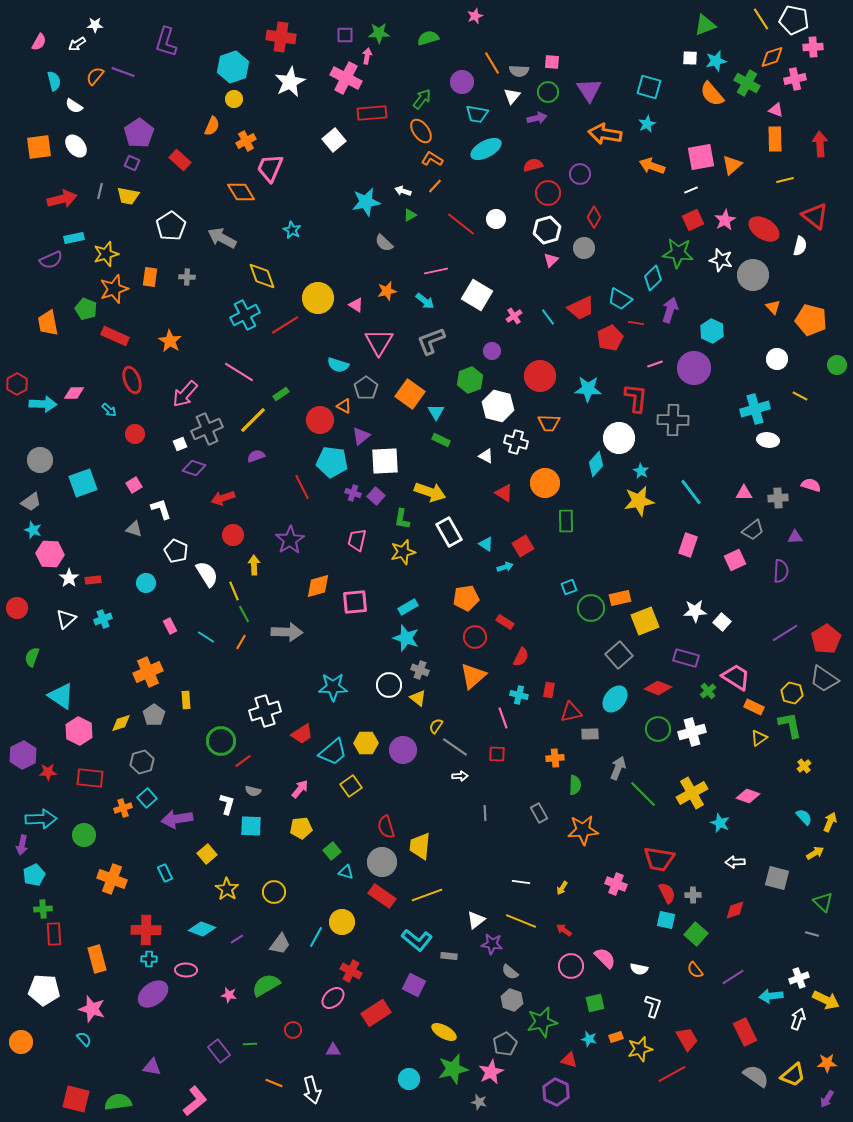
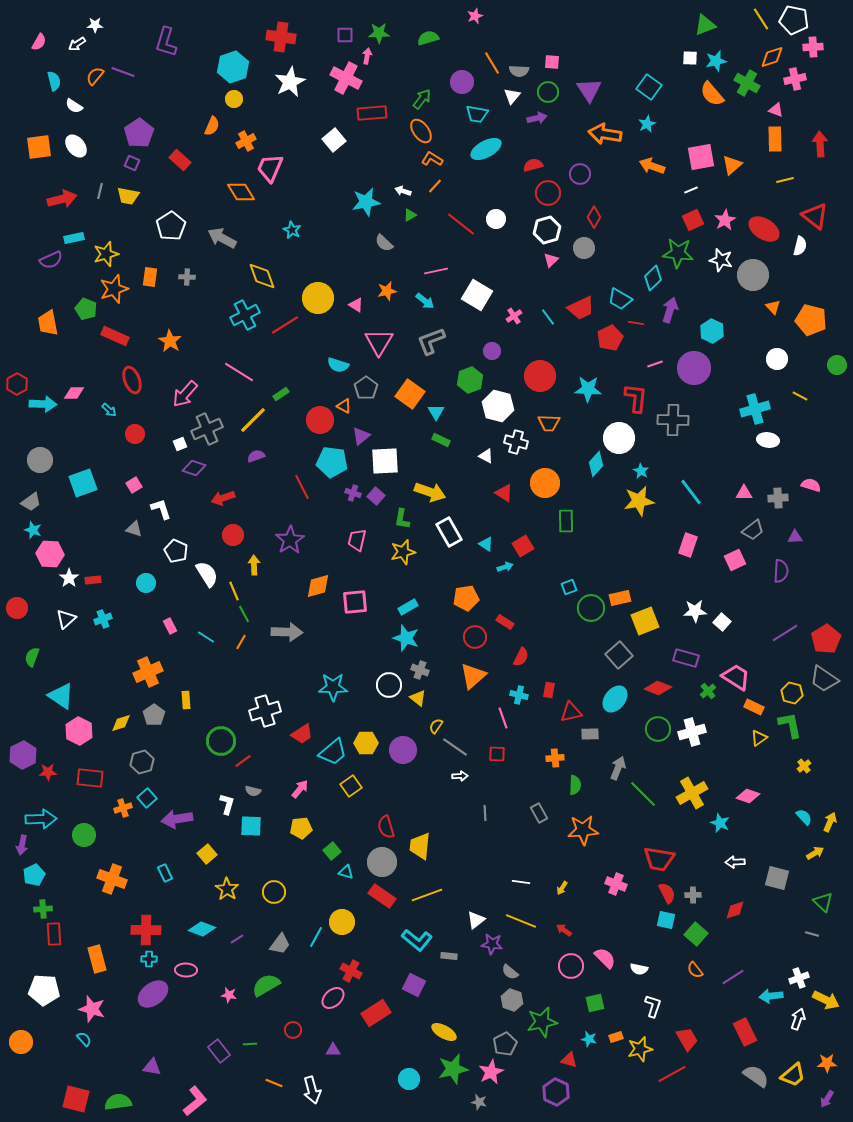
cyan square at (649, 87): rotated 20 degrees clockwise
